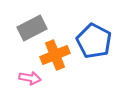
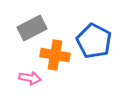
orange cross: rotated 32 degrees clockwise
